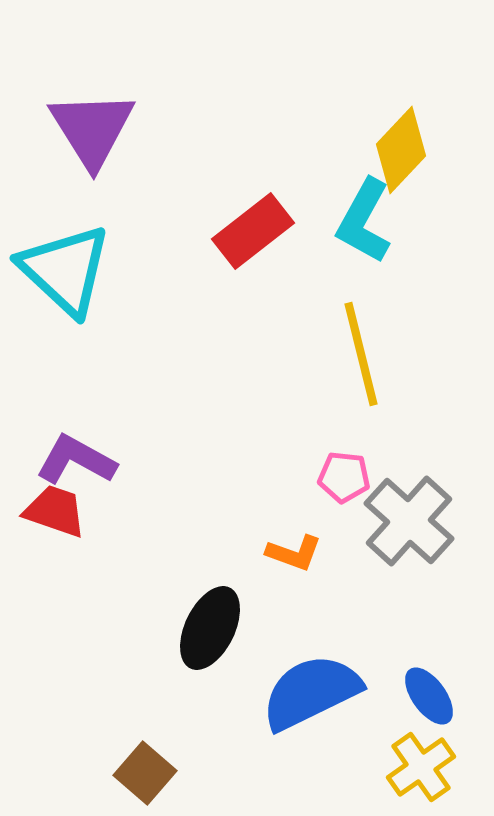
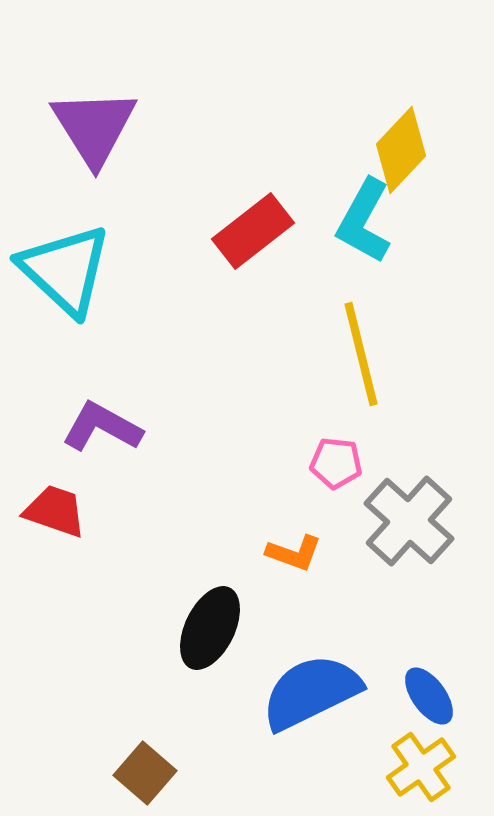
purple triangle: moved 2 px right, 2 px up
purple L-shape: moved 26 px right, 33 px up
pink pentagon: moved 8 px left, 14 px up
